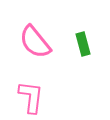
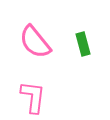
pink L-shape: moved 2 px right
